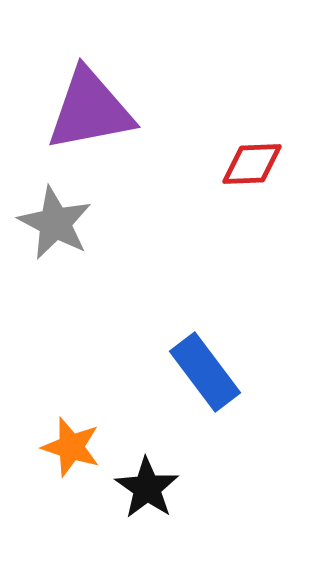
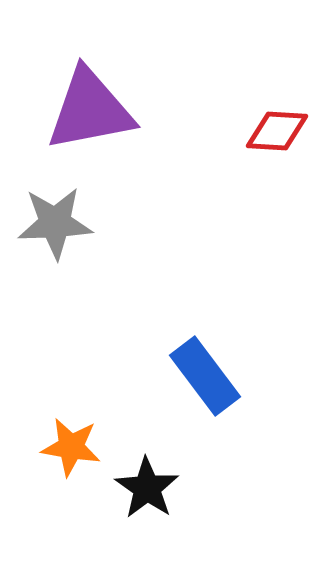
red diamond: moved 25 px right, 33 px up; rotated 6 degrees clockwise
gray star: rotated 30 degrees counterclockwise
blue rectangle: moved 4 px down
orange star: rotated 8 degrees counterclockwise
